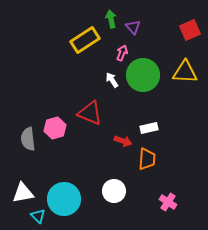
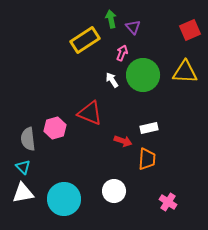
cyan triangle: moved 15 px left, 49 px up
